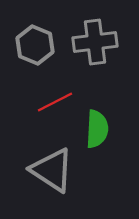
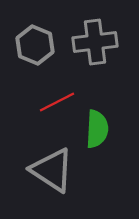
red line: moved 2 px right
